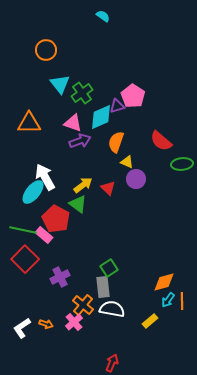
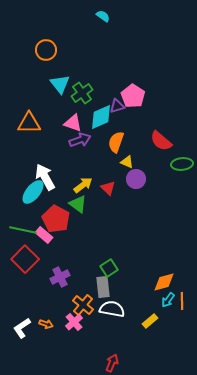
purple arrow: moved 1 px up
